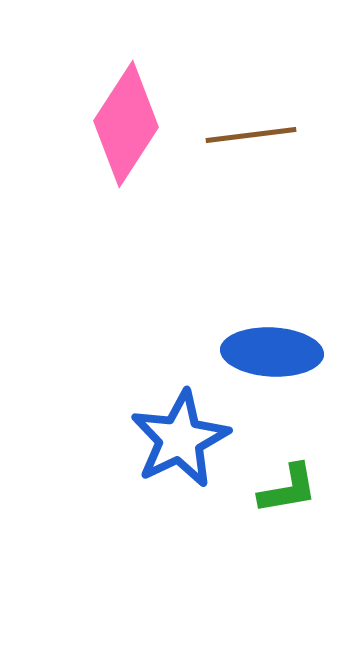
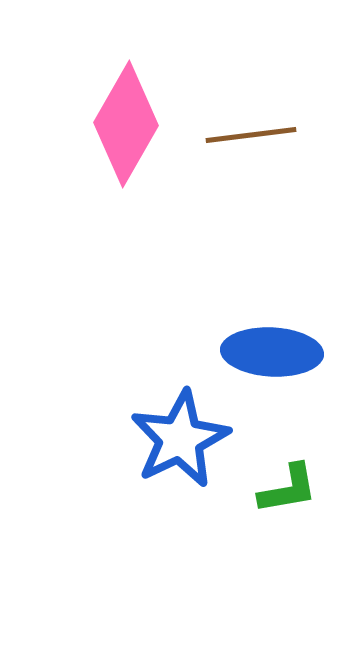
pink diamond: rotated 3 degrees counterclockwise
